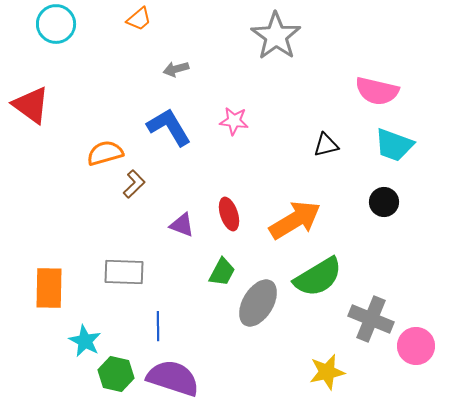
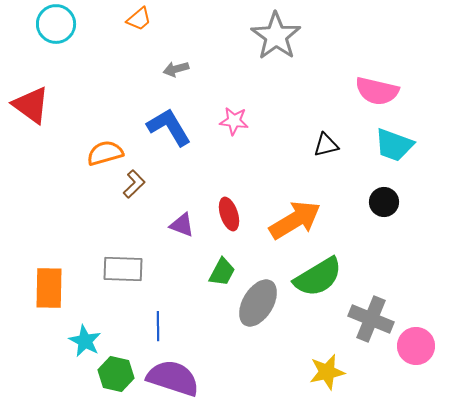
gray rectangle: moved 1 px left, 3 px up
